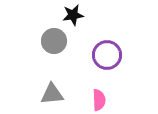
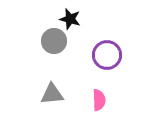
black star: moved 3 px left, 4 px down; rotated 25 degrees clockwise
